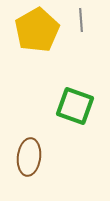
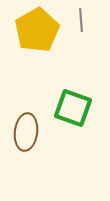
green square: moved 2 px left, 2 px down
brown ellipse: moved 3 px left, 25 px up
